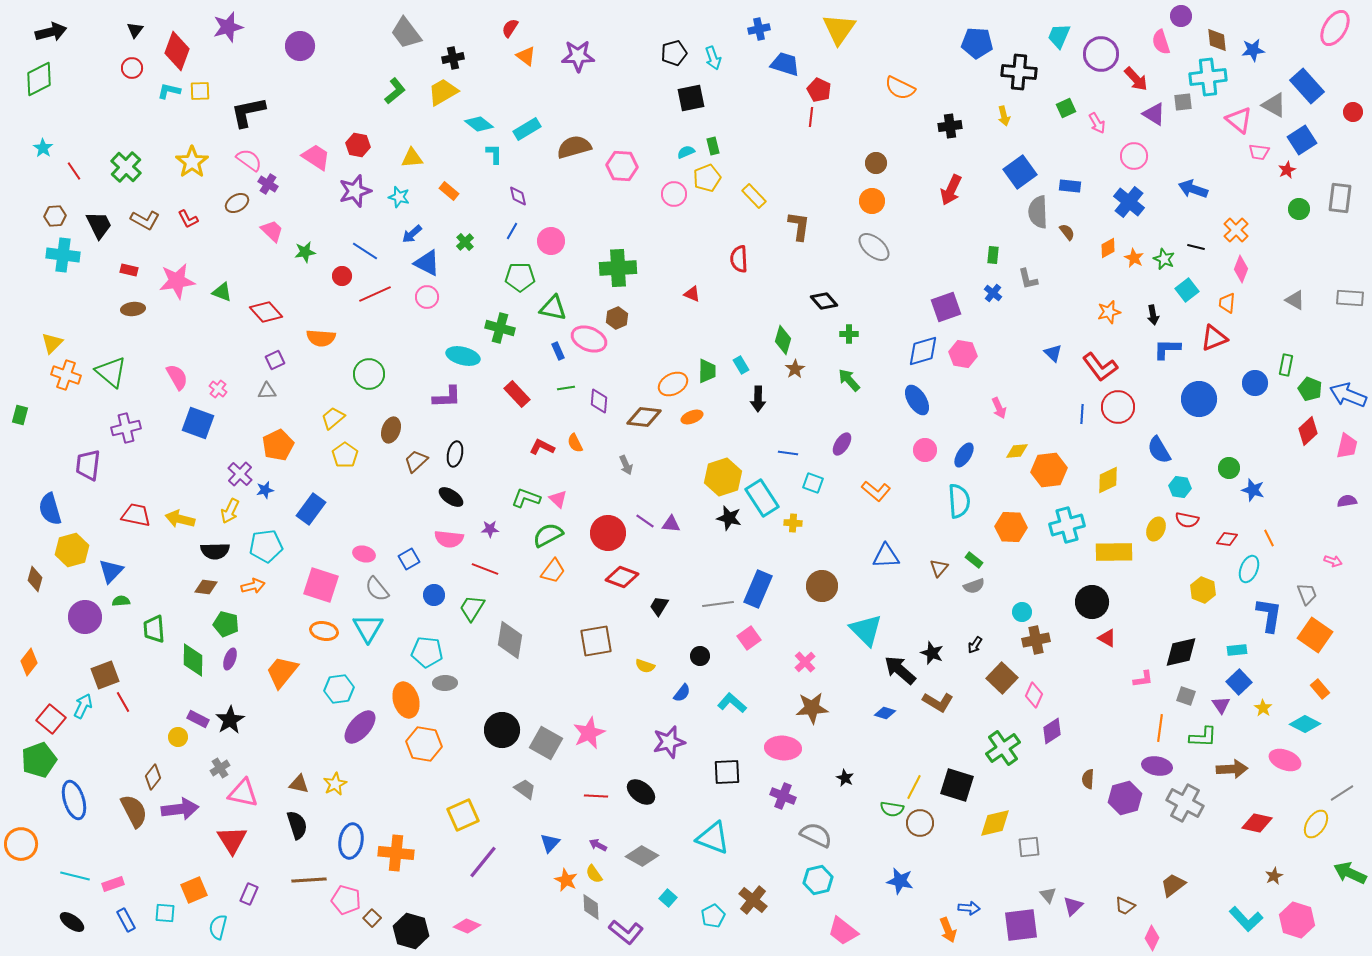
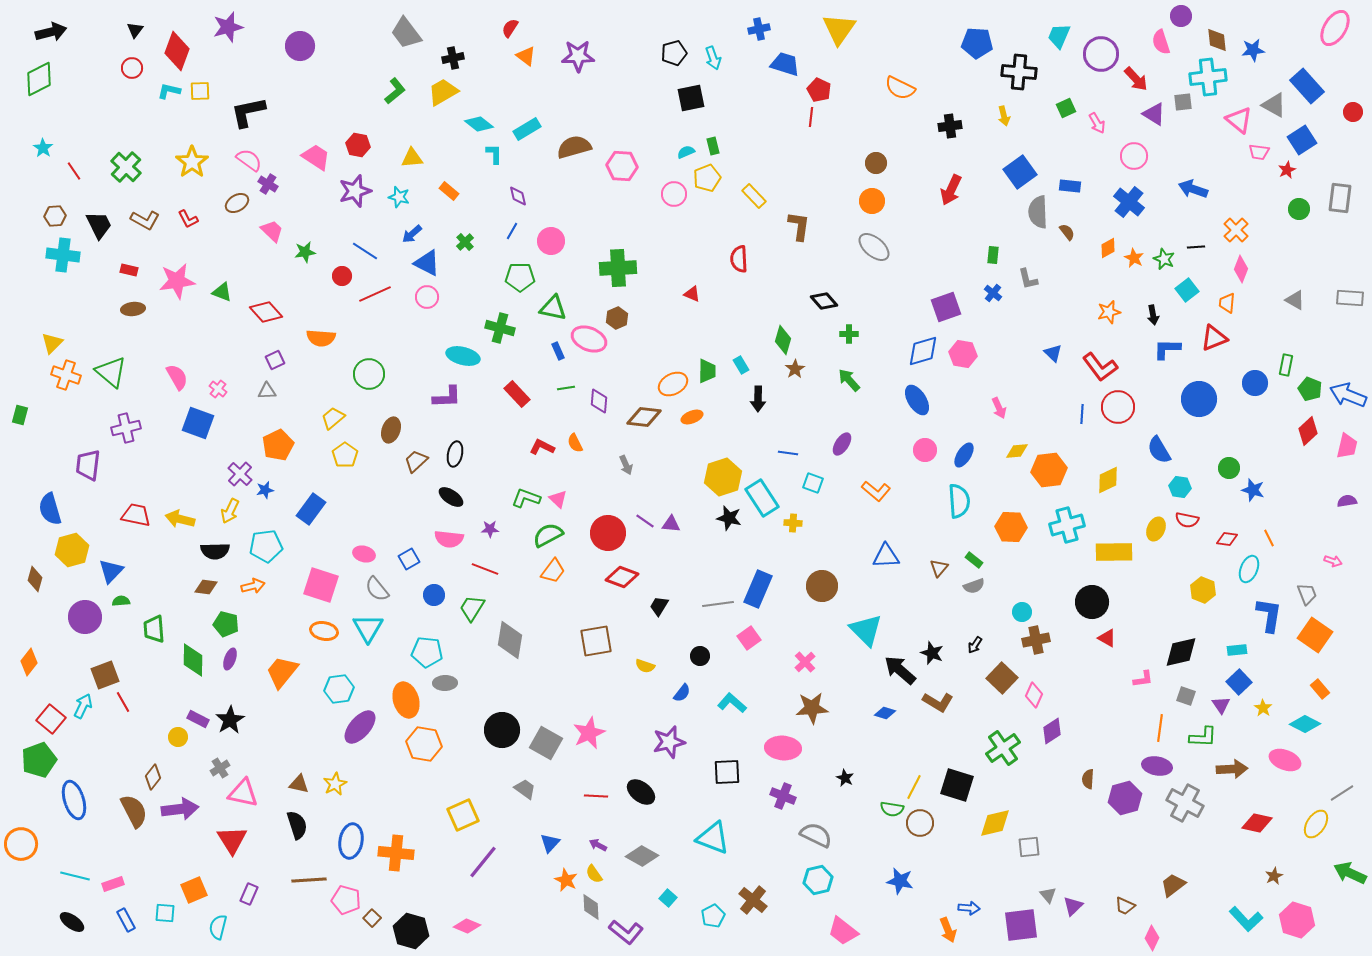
black line at (1196, 247): rotated 18 degrees counterclockwise
